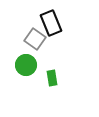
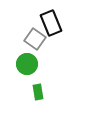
green circle: moved 1 px right, 1 px up
green rectangle: moved 14 px left, 14 px down
